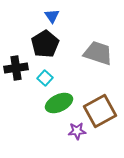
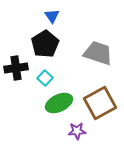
brown square: moved 8 px up
